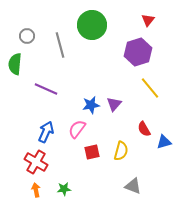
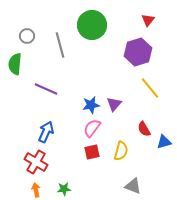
pink semicircle: moved 15 px right, 1 px up
